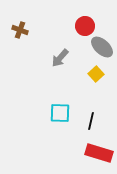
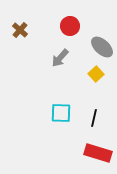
red circle: moved 15 px left
brown cross: rotated 21 degrees clockwise
cyan square: moved 1 px right
black line: moved 3 px right, 3 px up
red rectangle: moved 1 px left
